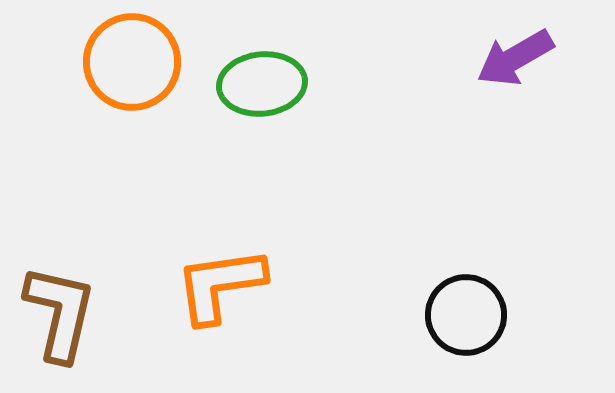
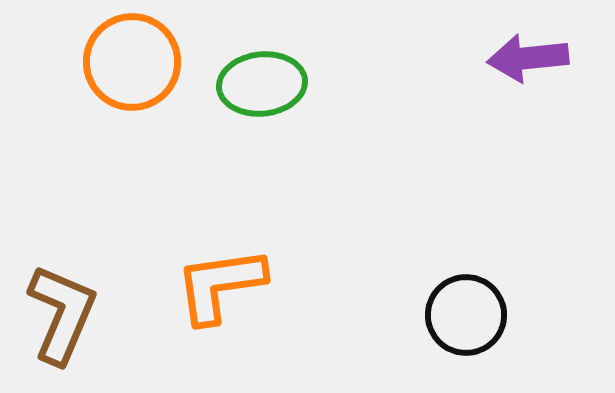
purple arrow: moved 13 px right; rotated 24 degrees clockwise
brown L-shape: moved 2 px right, 1 px down; rotated 10 degrees clockwise
